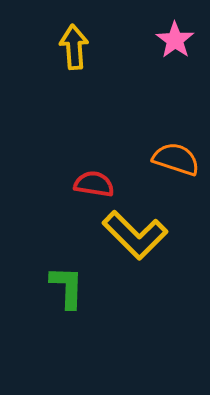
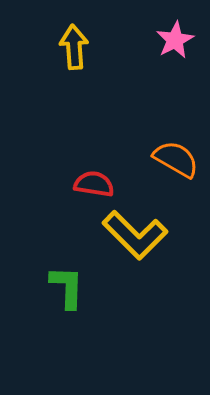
pink star: rotated 9 degrees clockwise
orange semicircle: rotated 12 degrees clockwise
